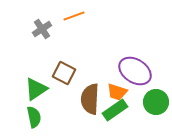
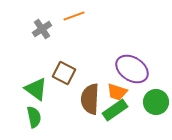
purple ellipse: moved 3 px left, 2 px up
green triangle: rotated 50 degrees counterclockwise
